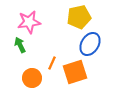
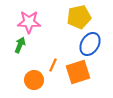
pink star: rotated 10 degrees clockwise
green arrow: rotated 49 degrees clockwise
orange line: moved 1 px right, 2 px down
orange square: moved 3 px right
orange circle: moved 2 px right, 2 px down
